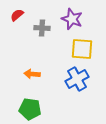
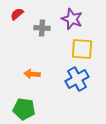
red semicircle: moved 1 px up
green pentagon: moved 6 px left
